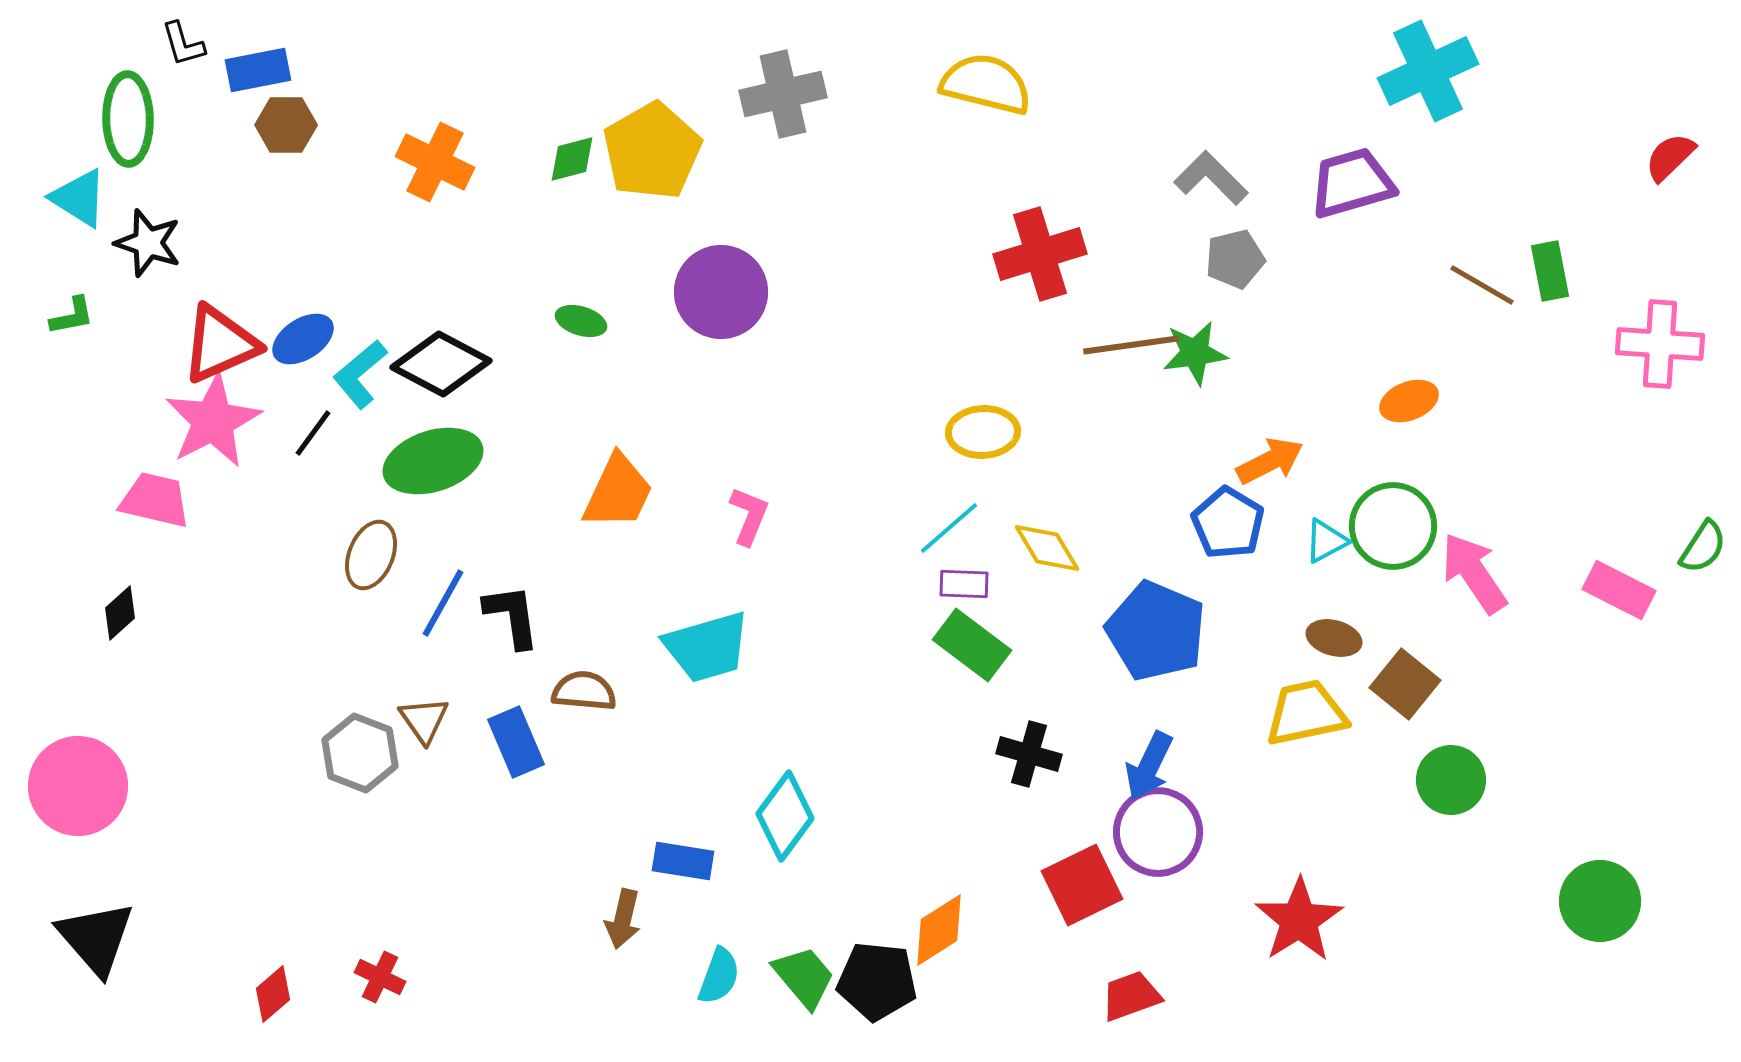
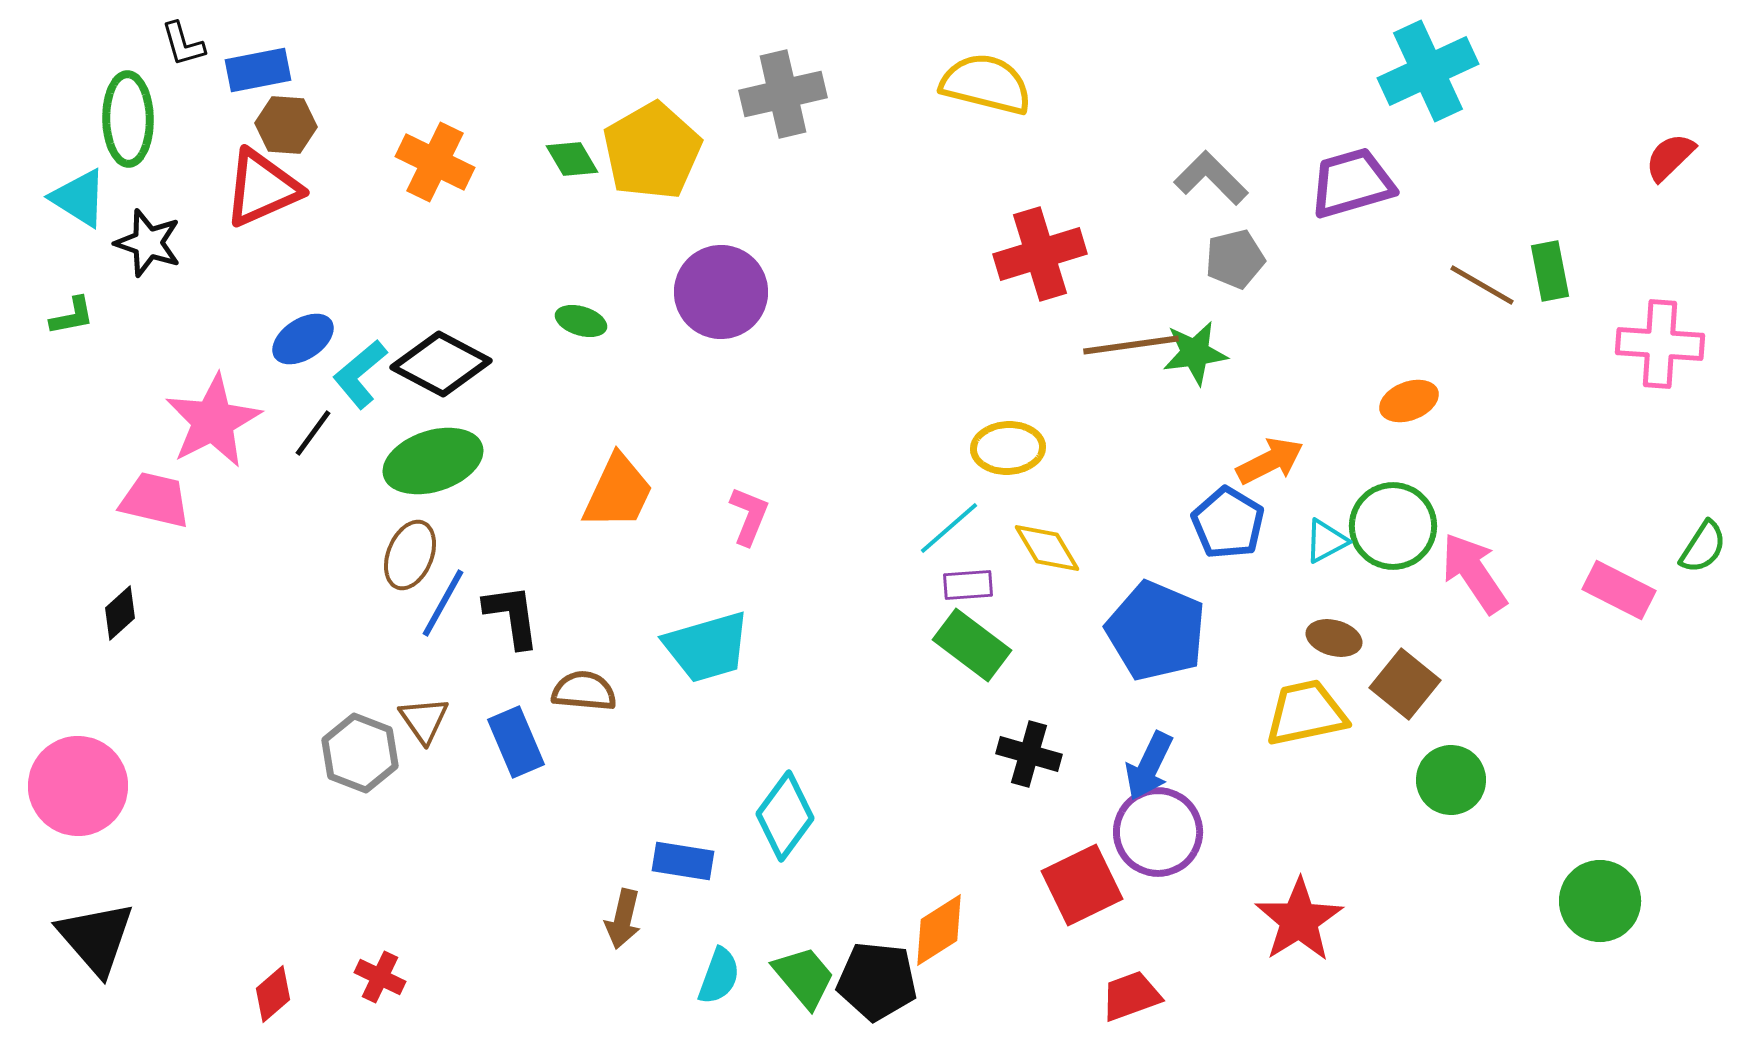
brown hexagon at (286, 125): rotated 4 degrees clockwise
green diamond at (572, 159): rotated 74 degrees clockwise
red triangle at (220, 344): moved 42 px right, 156 px up
yellow ellipse at (983, 432): moved 25 px right, 16 px down
brown ellipse at (371, 555): moved 39 px right
purple rectangle at (964, 584): moved 4 px right, 1 px down; rotated 6 degrees counterclockwise
